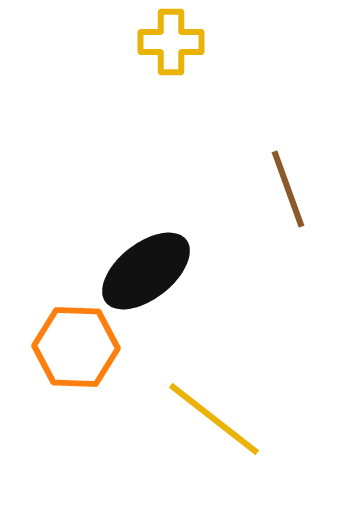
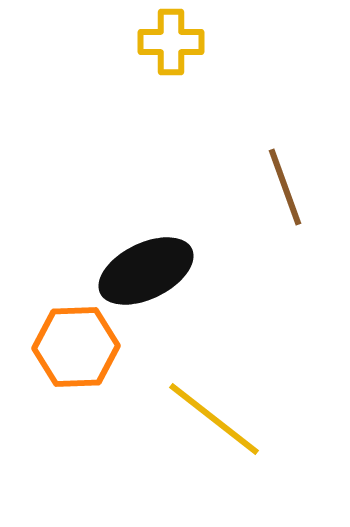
brown line: moved 3 px left, 2 px up
black ellipse: rotated 12 degrees clockwise
orange hexagon: rotated 4 degrees counterclockwise
